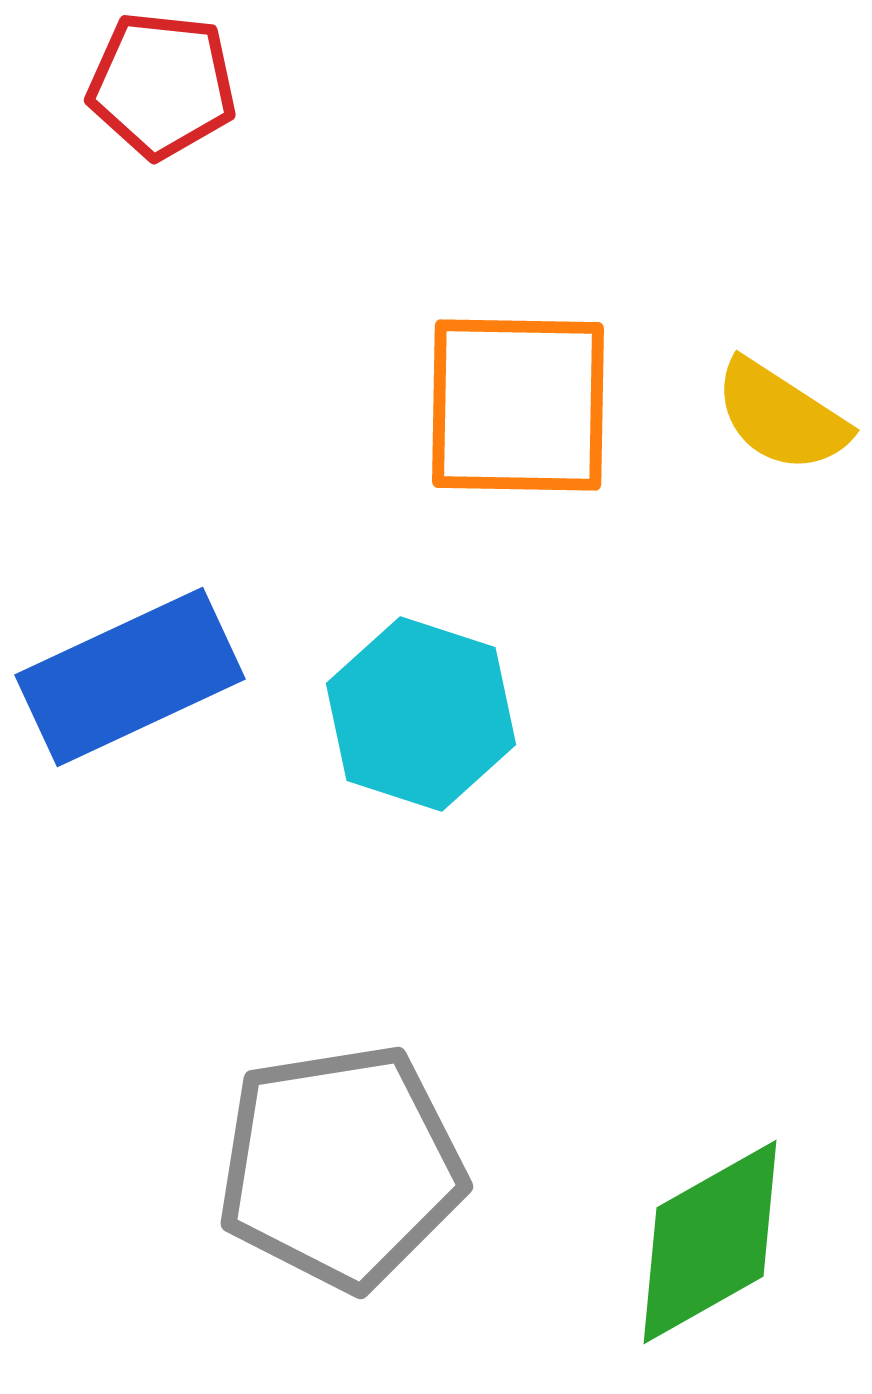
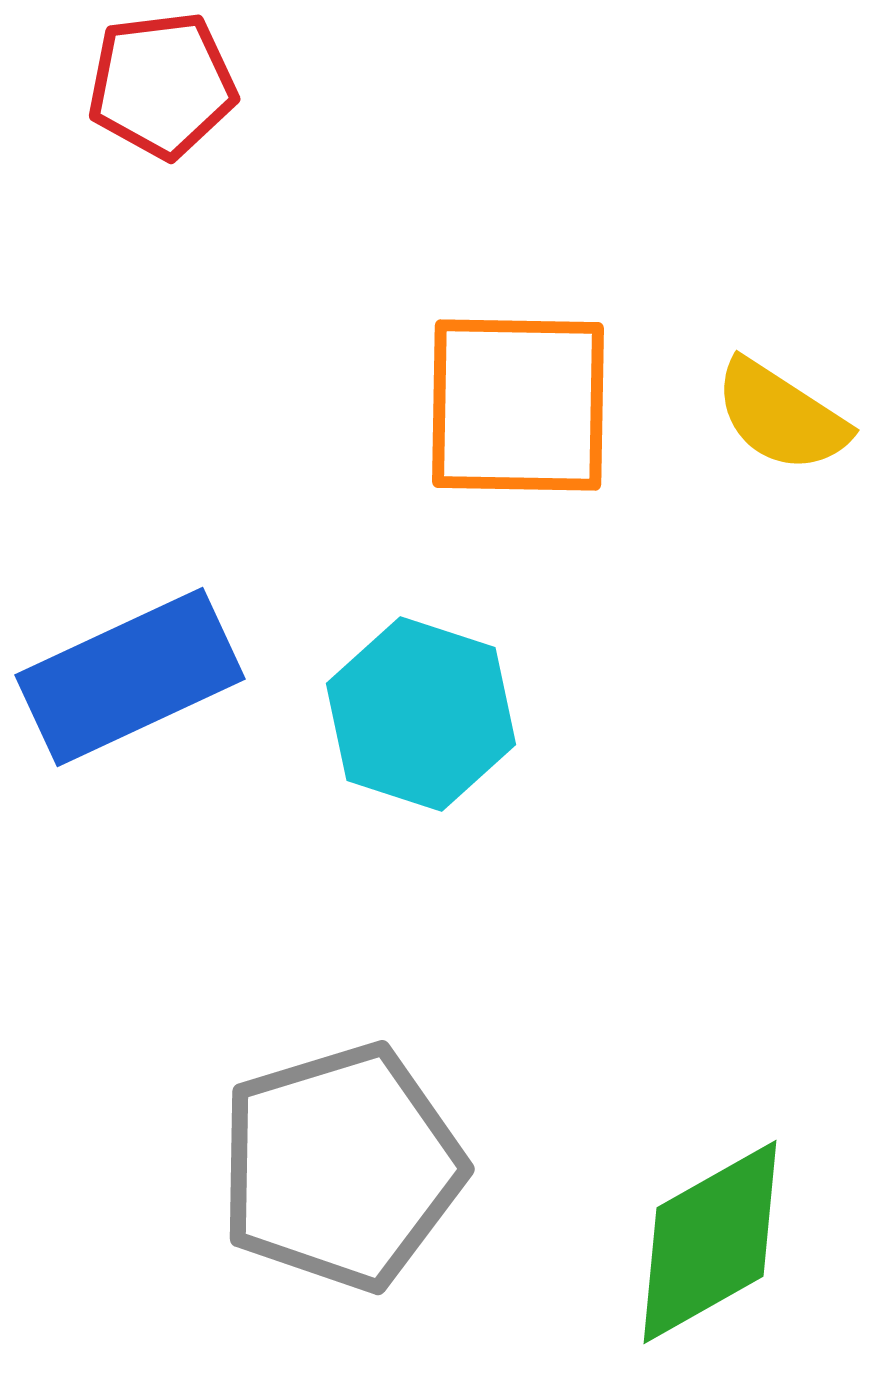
red pentagon: rotated 13 degrees counterclockwise
gray pentagon: rotated 8 degrees counterclockwise
